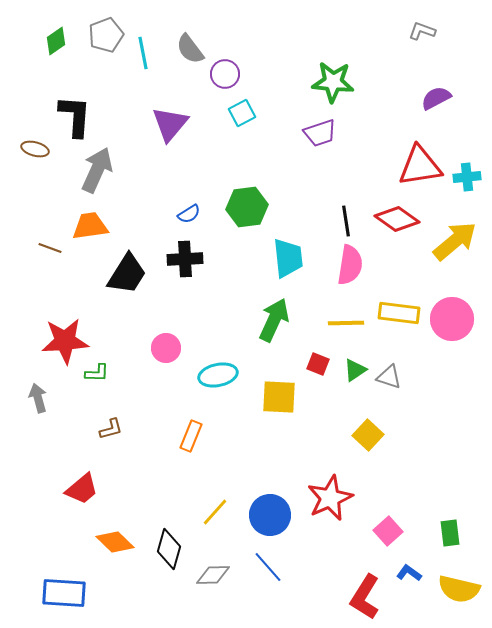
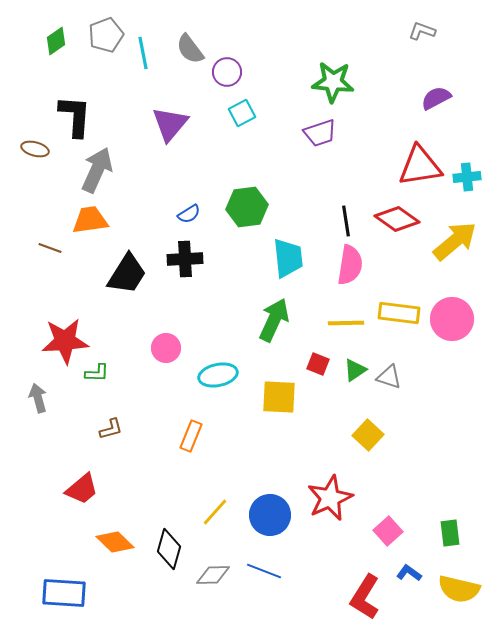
purple circle at (225, 74): moved 2 px right, 2 px up
orange trapezoid at (90, 226): moved 6 px up
blue line at (268, 567): moved 4 px left, 4 px down; rotated 28 degrees counterclockwise
